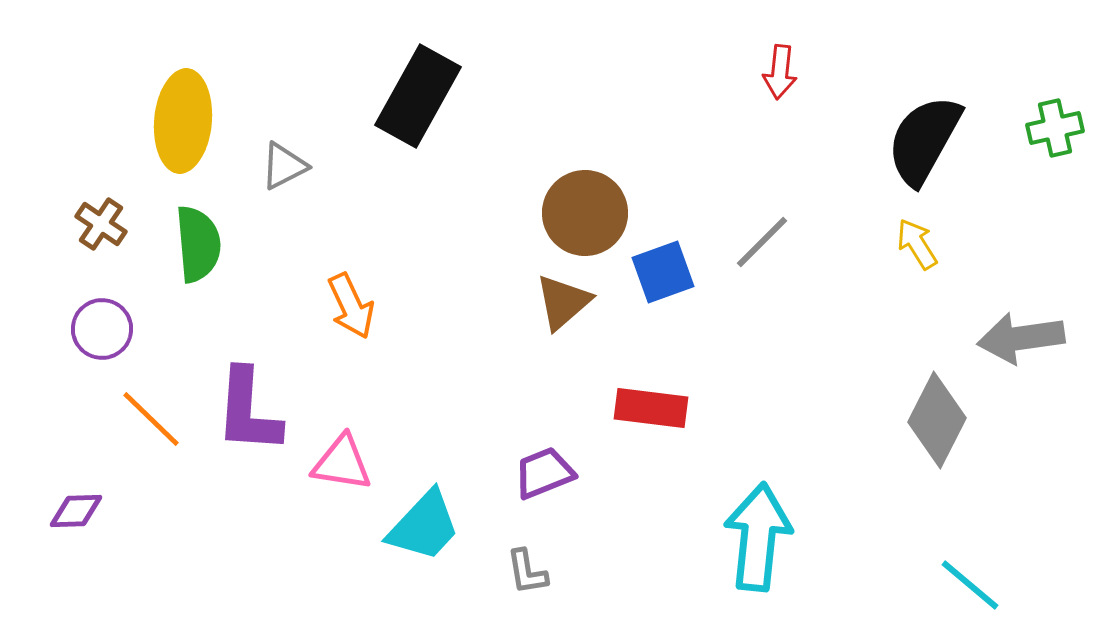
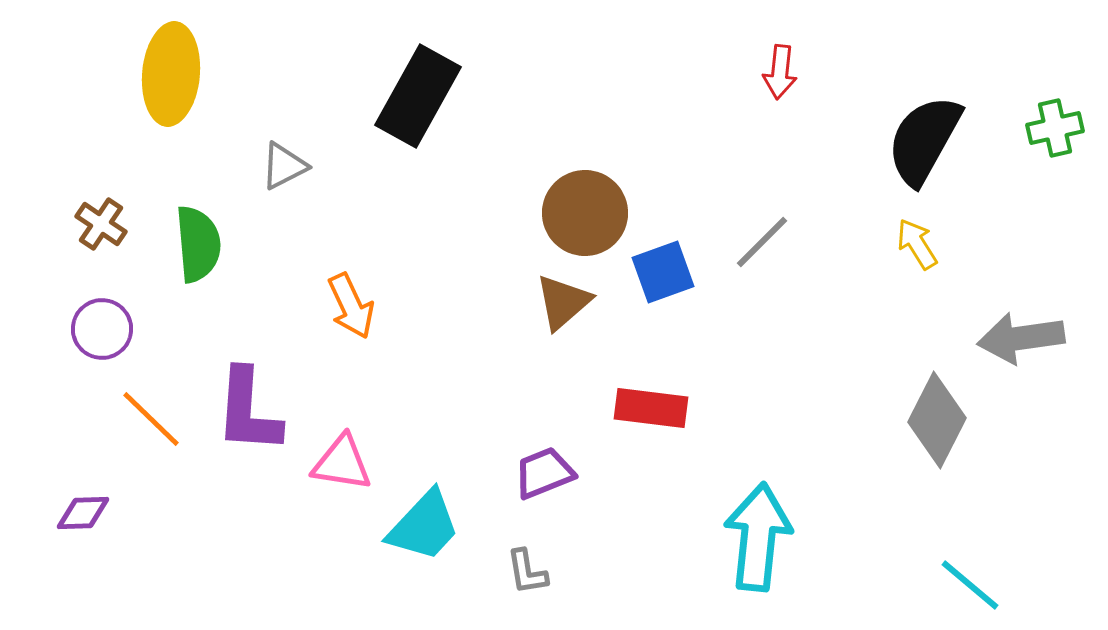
yellow ellipse: moved 12 px left, 47 px up
purple diamond: moved 7 px right, 2 px down
